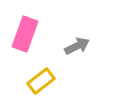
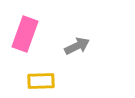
yellow rectangle: rotated 36 degrees clockwise
